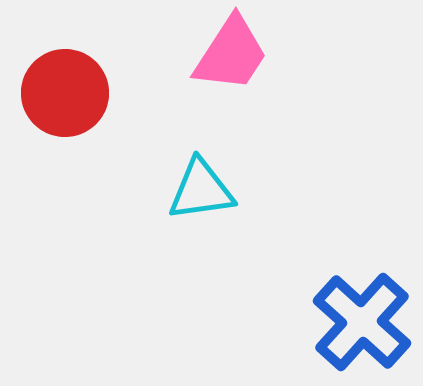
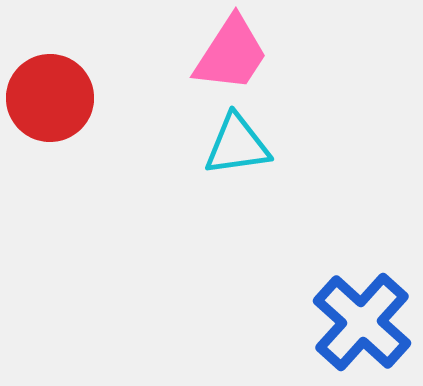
red circle: moved 15 px left, 5 px down
cyan triangle: moved 36 px right, 45 px up
